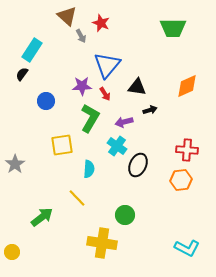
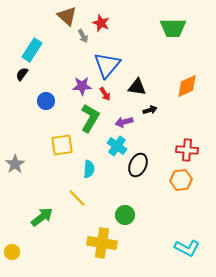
gray arrow: moved 2 px right
